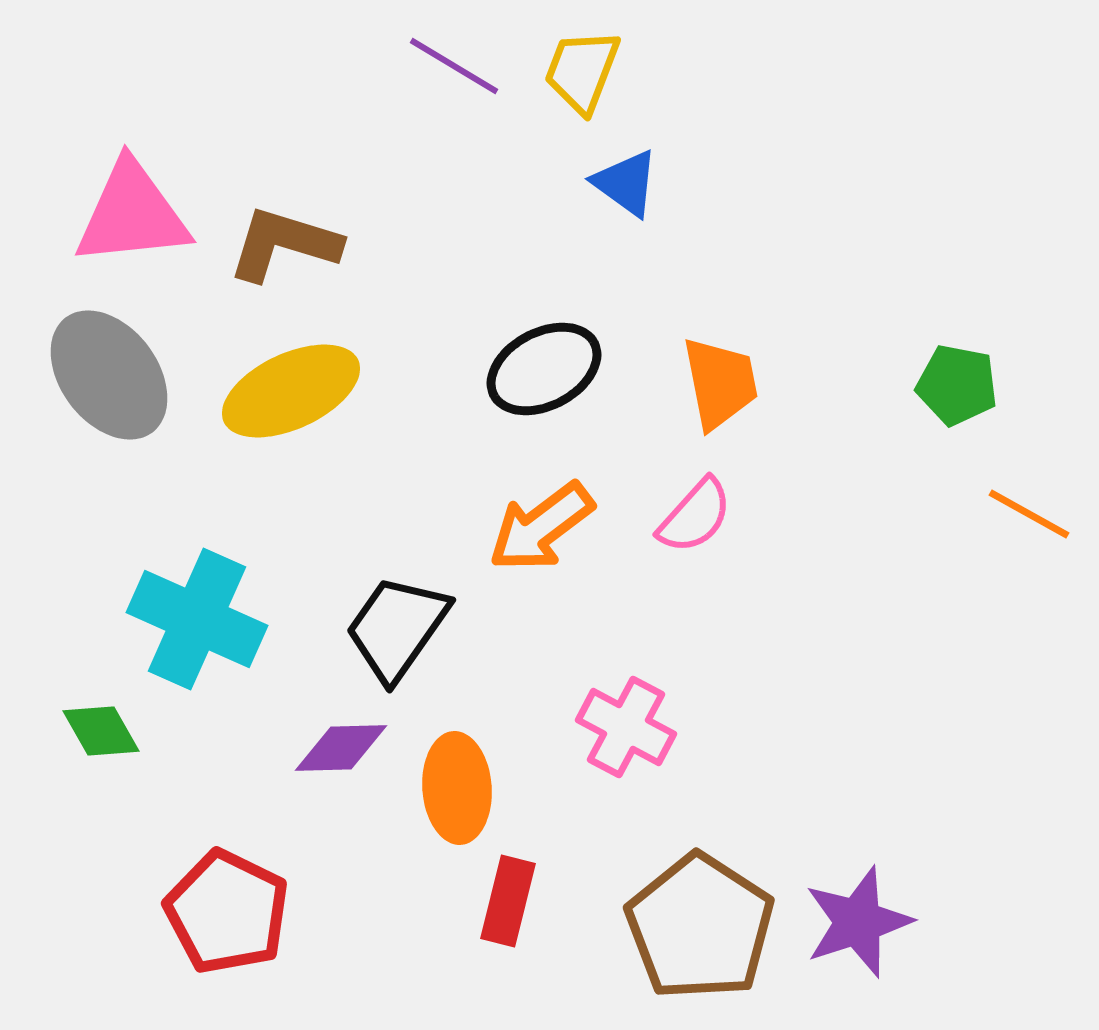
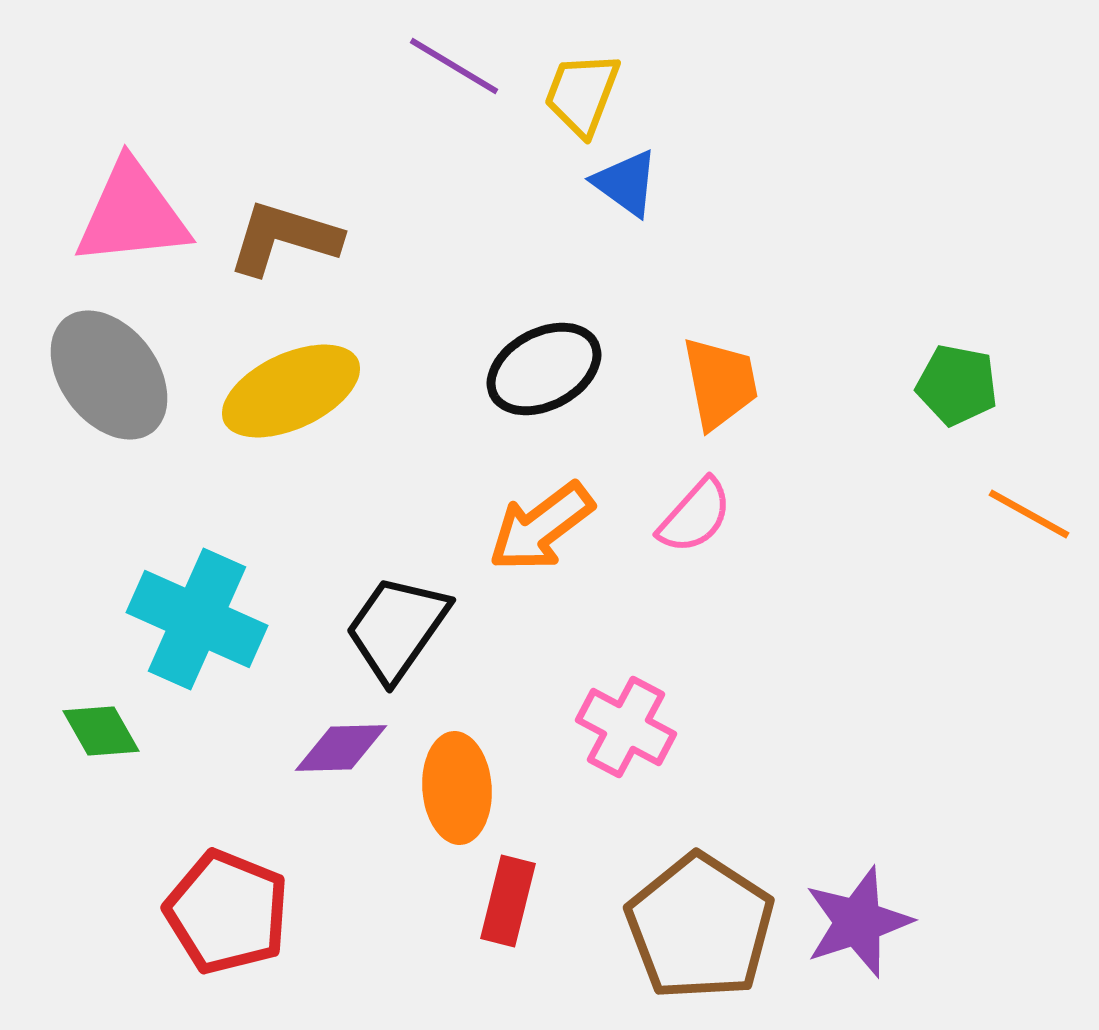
yellow trapezoid: moved 23 px down
brown L-shape: moved 6 px up
red pentagon: rotated 4 degrees counterclockwise
